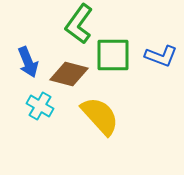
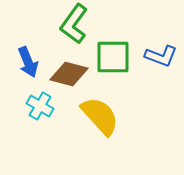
green L-shape: moved 5 px left
green square: moved 2 px down
